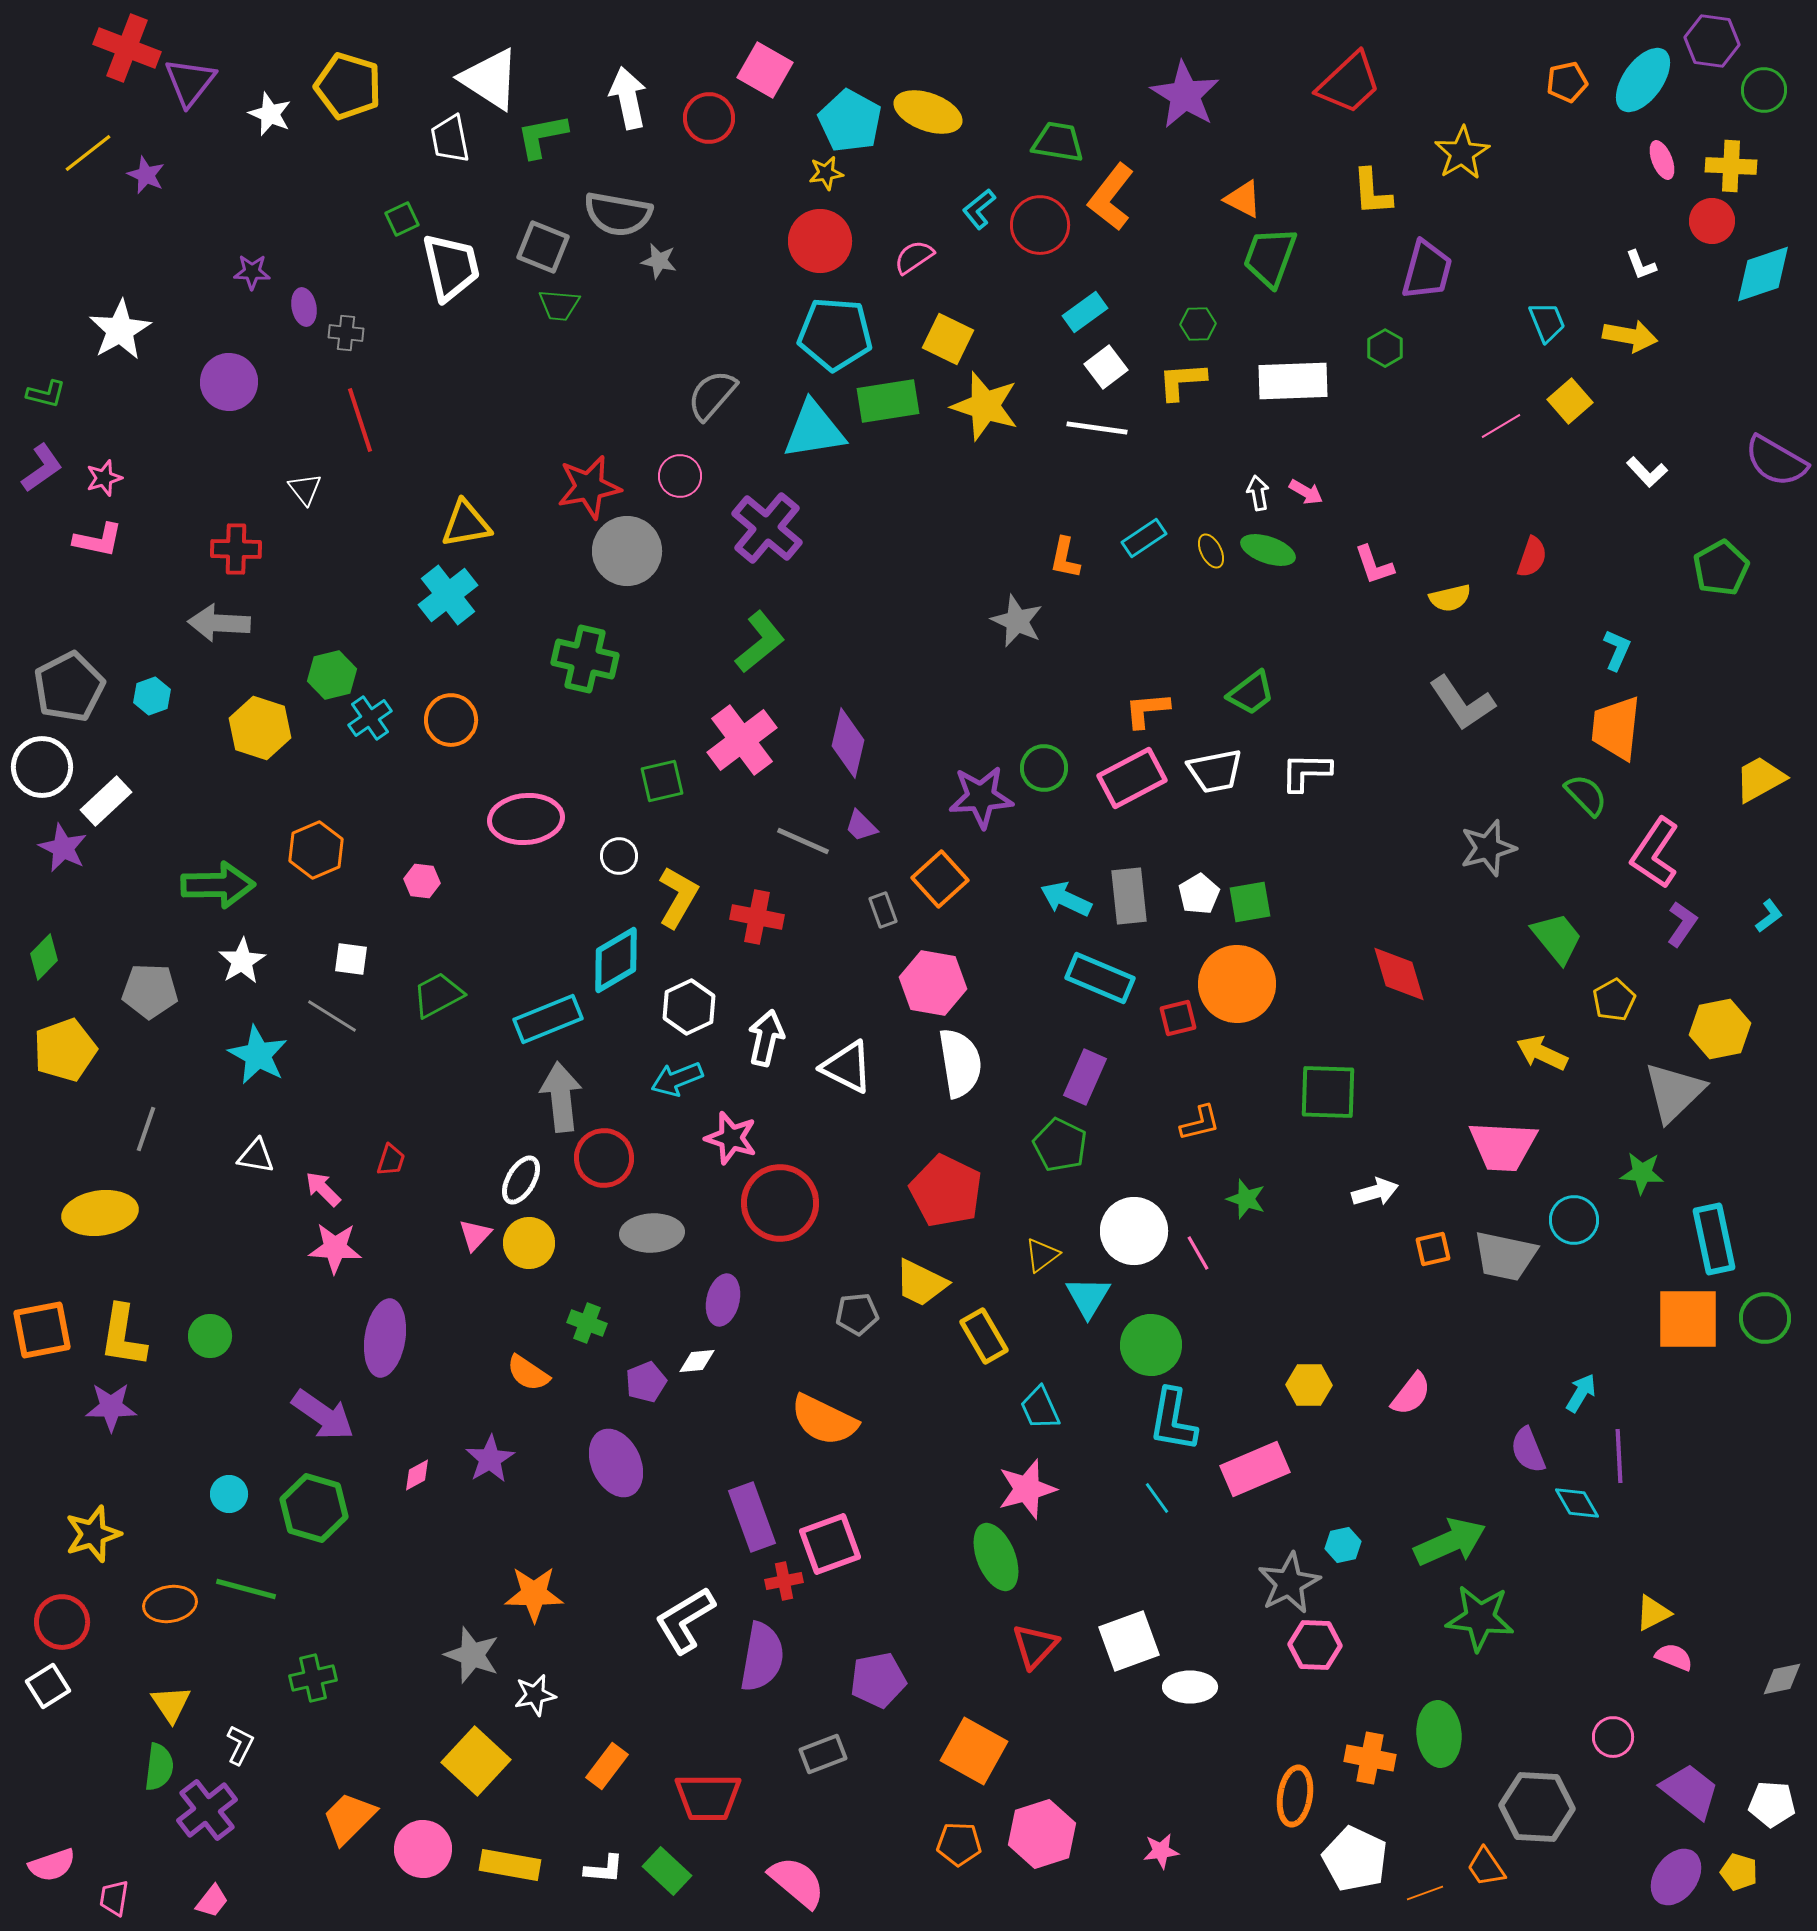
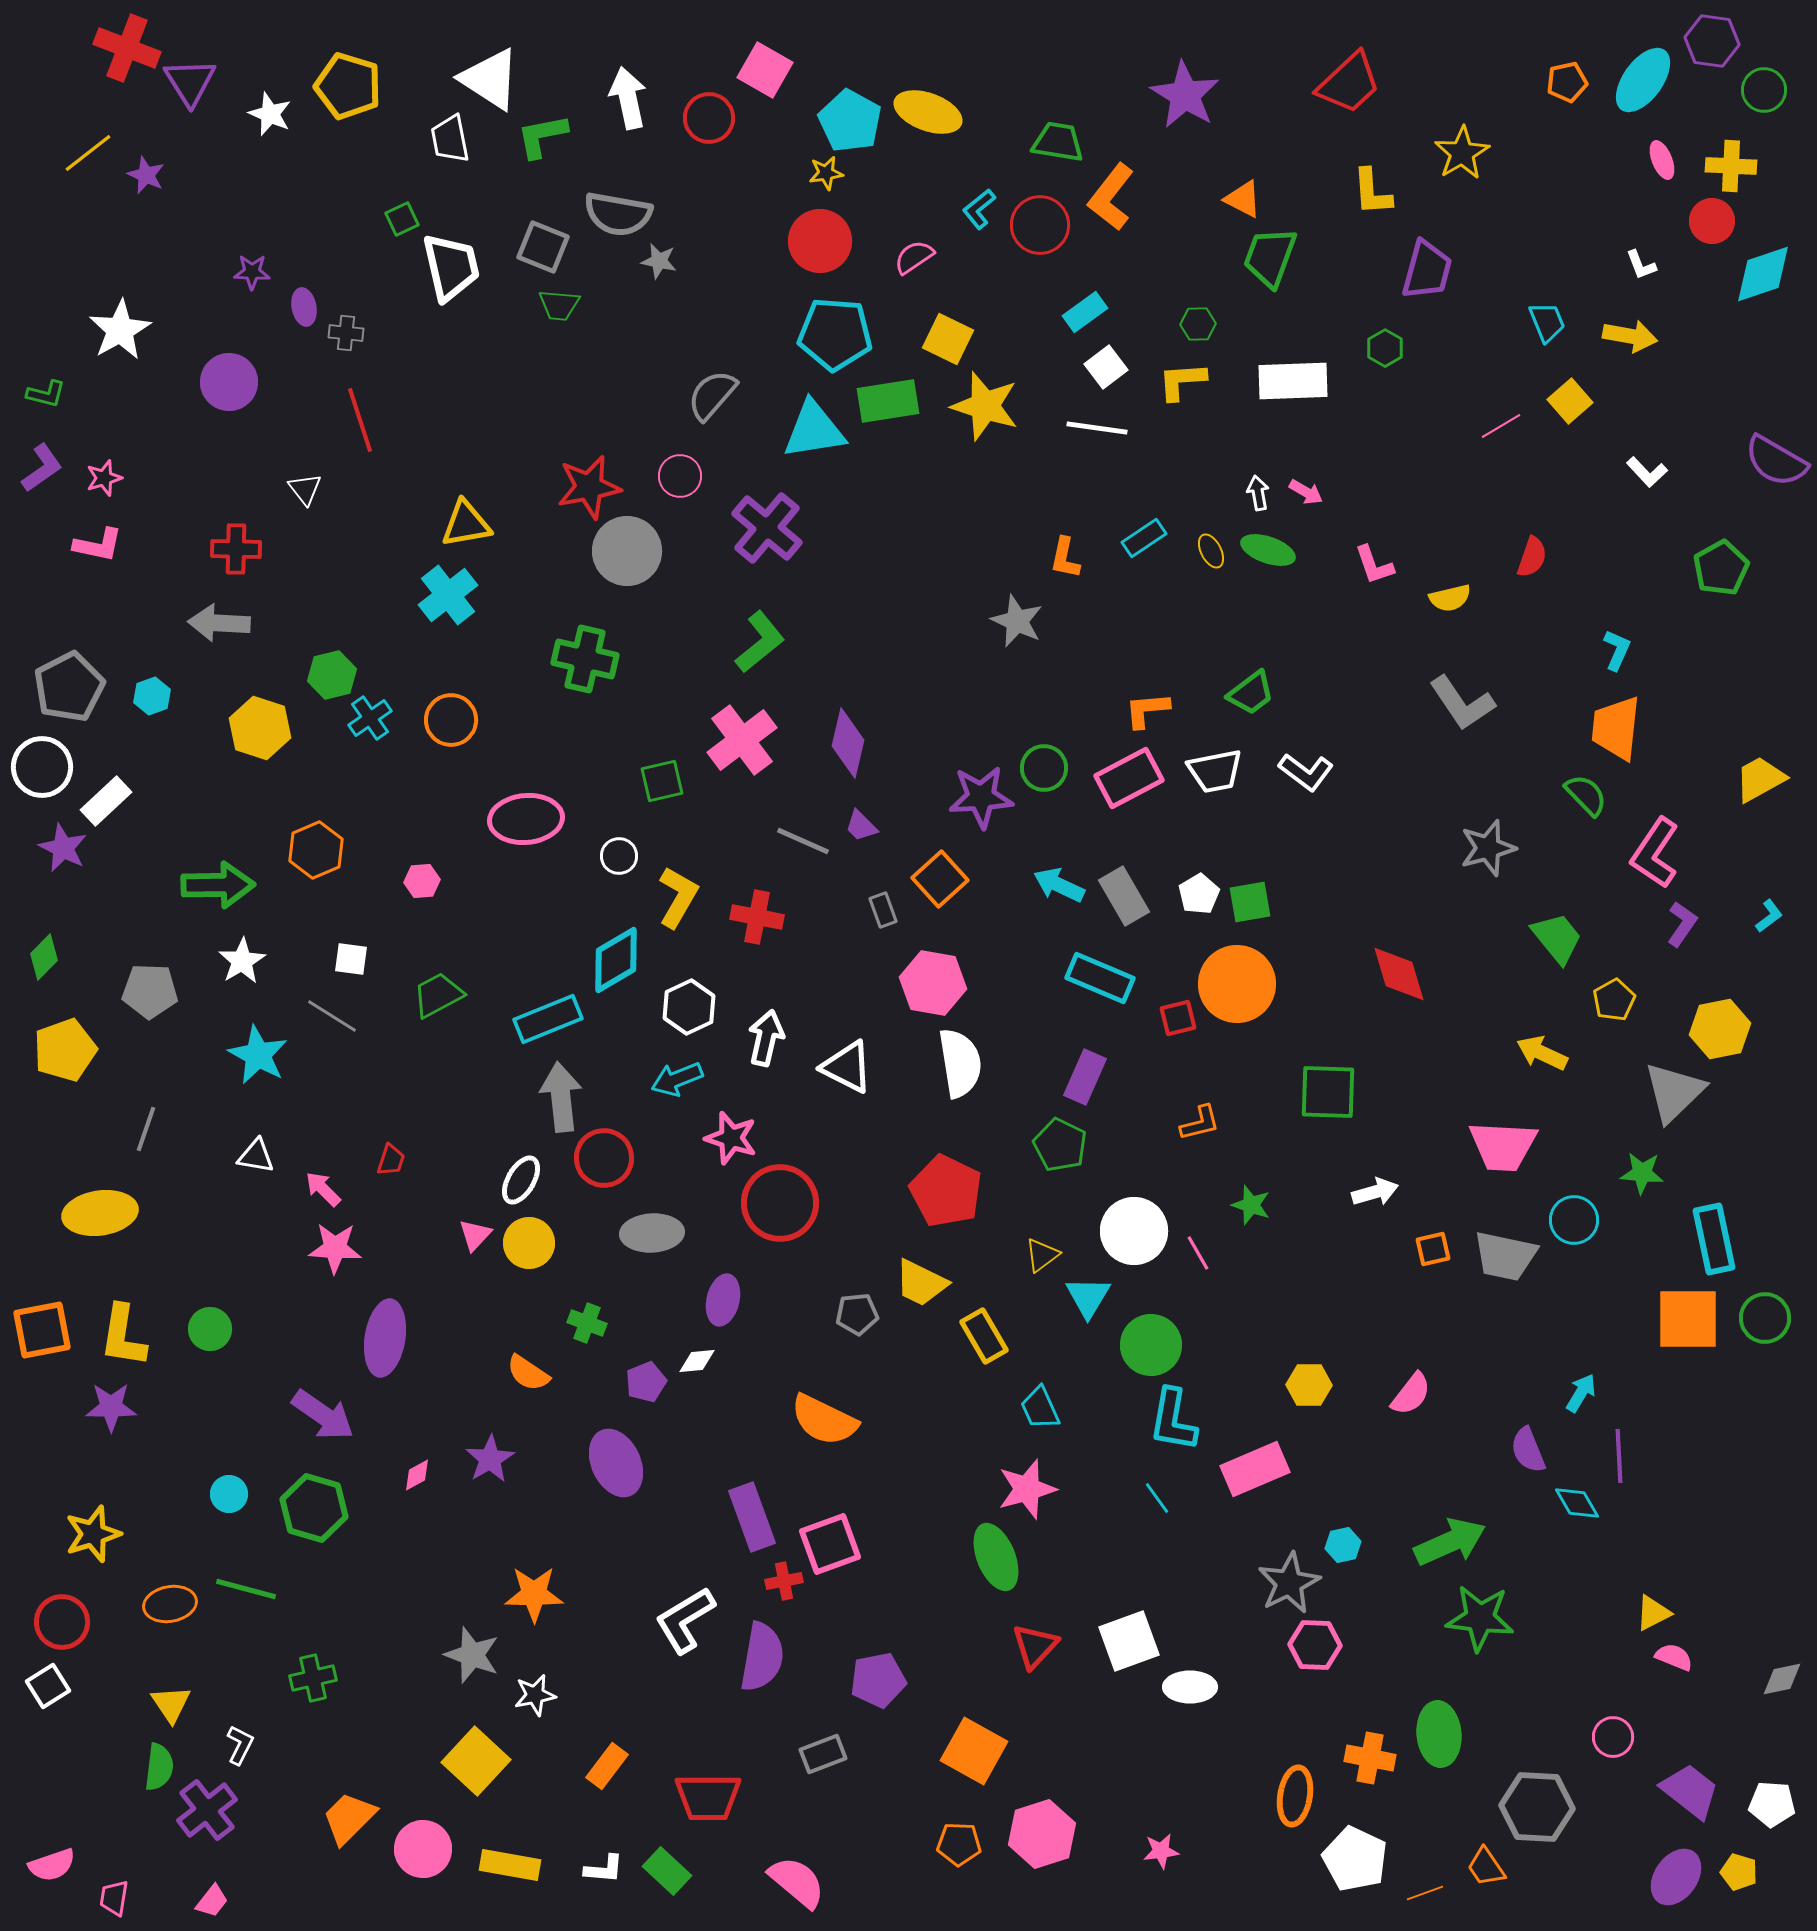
purple triangle at (190, 82): rotated 10 degrees counterclockwise
pink L-shape at (98, 540): moved 5 px down
white L-shape at (1306, 772): rotated 144 degrees counterclockwise
pink rectangle at (1132, 778): moved 3 px left
pink hexagon at (422, 881): rotated 12 degrees counterclockwise
gray rectangle at (1129, 896): moved 5 px left; rotated 24 degrees counterclockwise
cyan arrow at (1066, 899): moved 7 px left, 14 px up
green star at (1246, 1199): moved 5 px right, 6 px down
green circle at (210, 1336): moved 7 px up
